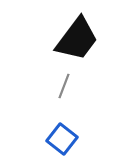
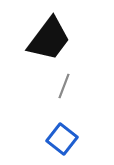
black trapezoid: moved 28 px left
